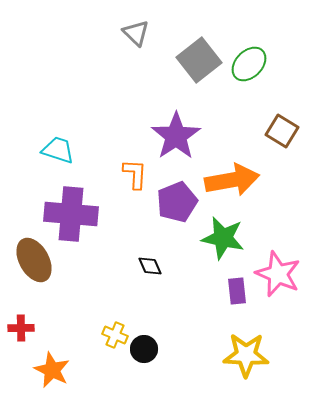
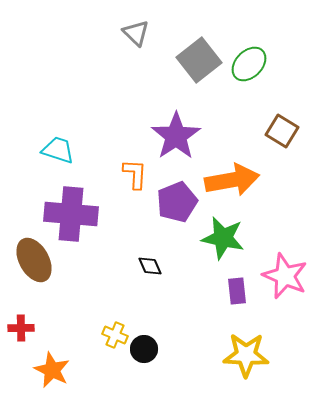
pink star: moved 7 px right, 2 px down
